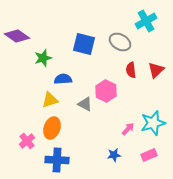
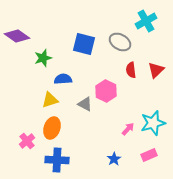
blue star: moved 4 px down; rotated 24 degrees counterclockwise
